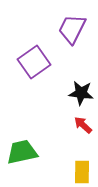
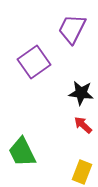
green trapezoid: rotated 104 degrees counterclockwise
yellow rectangle: rotated 20 degrees clockwise
